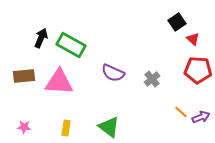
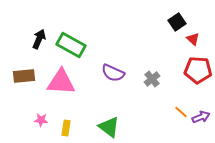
black arrow: moved 2 px left, 1 px down
pink triangle: moved 2 px right
pink star: moved 17 px right, 7 px up
